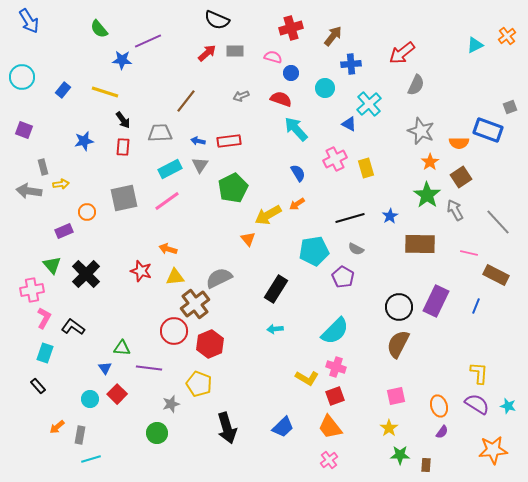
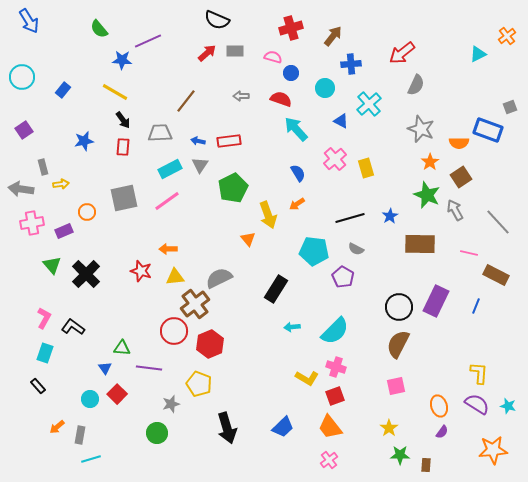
cyan triangle at (475, 45): moved 3 px right, 9 px down
yellow line at (105, 92): moved 10 px right; rotated 12 degrees clockwise
gray arrow at (241, 96): rotated 21 degrees clockwise
blue triangle at (349, 124): moved 8 px left, 3 px up
purple square at (24, 130): rotated 36 degrees clockwise
gray star at (421, 131): moved 2 px up
pink cross at (335, 159): rotated 15 degrees counterclockwise
gray arrow at (29, 191): moved 8 px left, 2 px up
green star at (427, 195): rotated 12 degrees counterclockwise
yellow arrow at (268, 215): rotated 80 degrees counterclockwise
orange arrow at (168, 249): rotated 18 degrees counterclockwise
cyan pentagon at (314, 251): rotated 16 degrees clockwise
pink cross at (32, 290): moved 67 px up
cyan arrow at (275, 329): moved 17 px right, 2 px up
pink square at (396, 396): moved 10 px up
